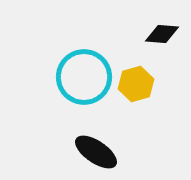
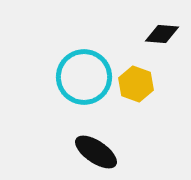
yellow hexagon: rotated 24 degrees counterclockwise
